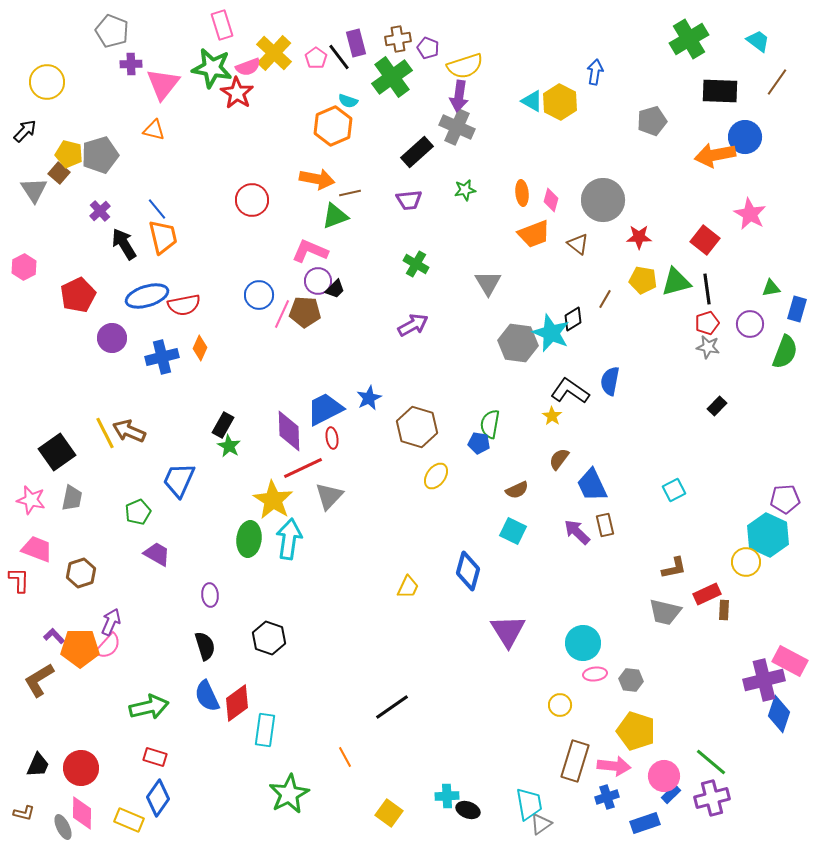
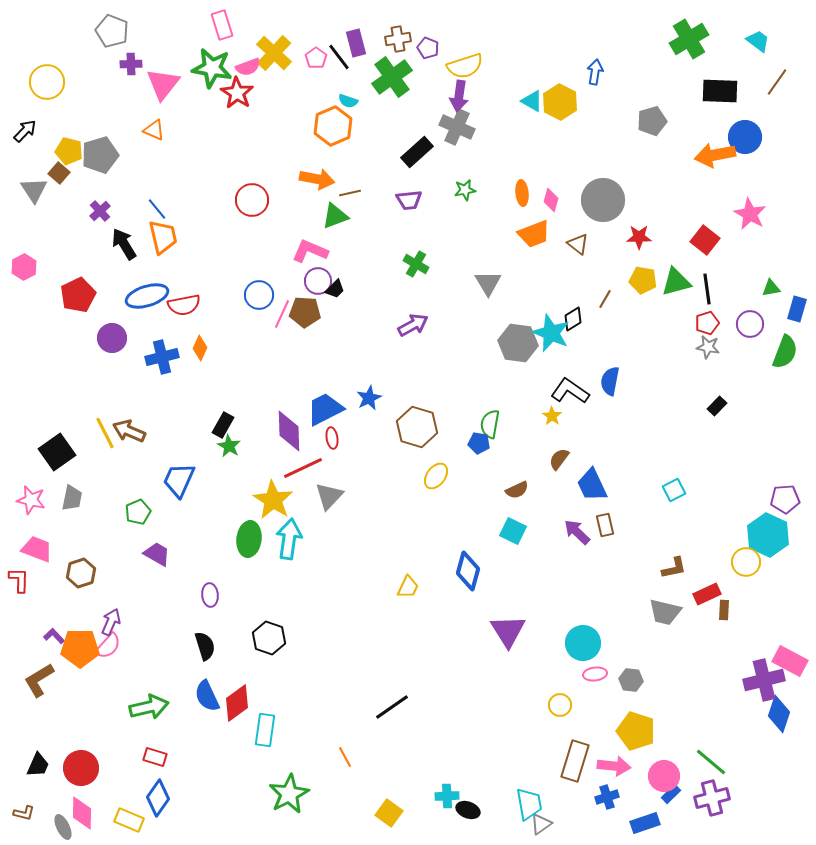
orange triangle at (154, 130): rotated 10 degrees clockwise
yellow pentagon at (69, 154): moved 3 px up
